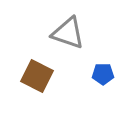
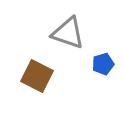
blue pentagon: moved 10 px up; rotated 15 degrees counterclockwise
